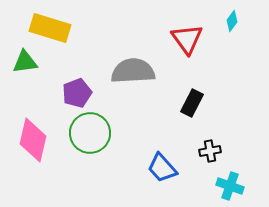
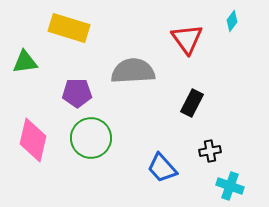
yellow rectangle: moved 19 px right
purple pentagon: rotated 20 degrees clockwise
green circle: moved 1 px right, 5 px down
